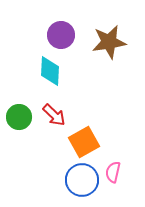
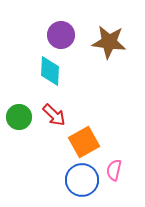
brown star: rotated 16 degrees clockwise
pink semicircle: moved 1 px right, 2 px up
